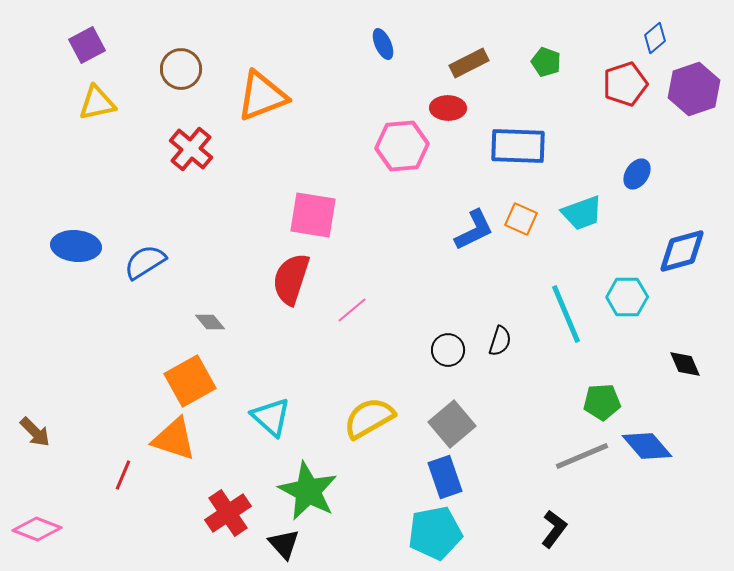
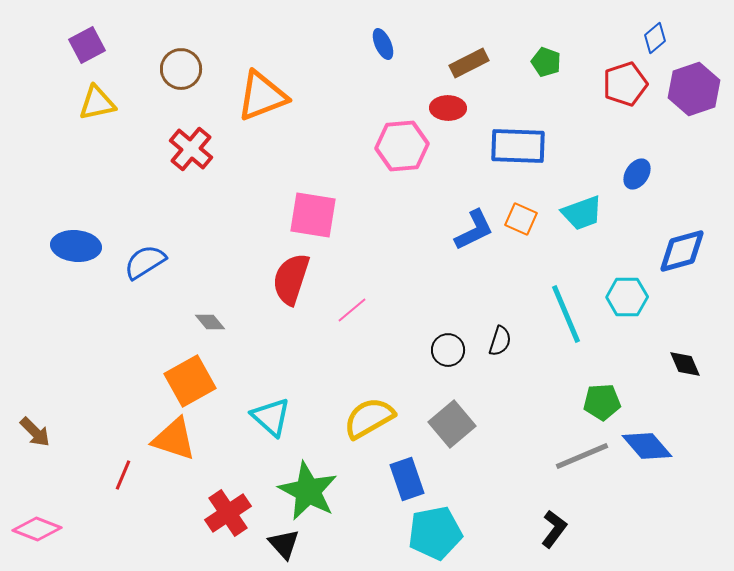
blue rectangle at (445, 477): moved 38 px left, 2 px down
